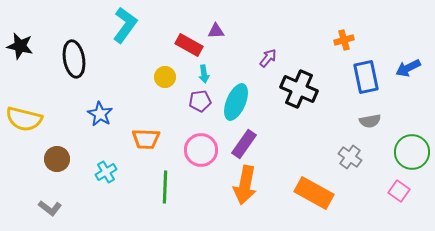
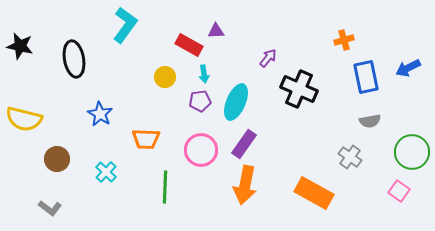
cyan cross: rotated 15 degrees counterclockwise
